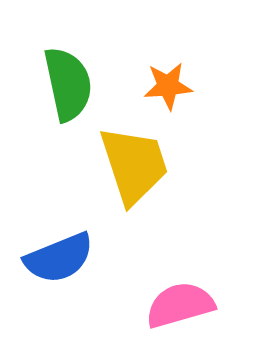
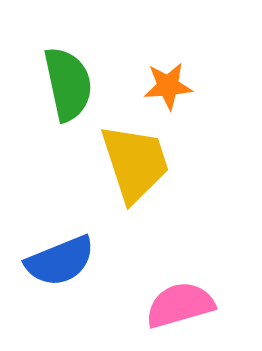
yellow trapezoid: moved 1 px right, 2 px up
blue semicircle: moved 1 px right, 3 px down
